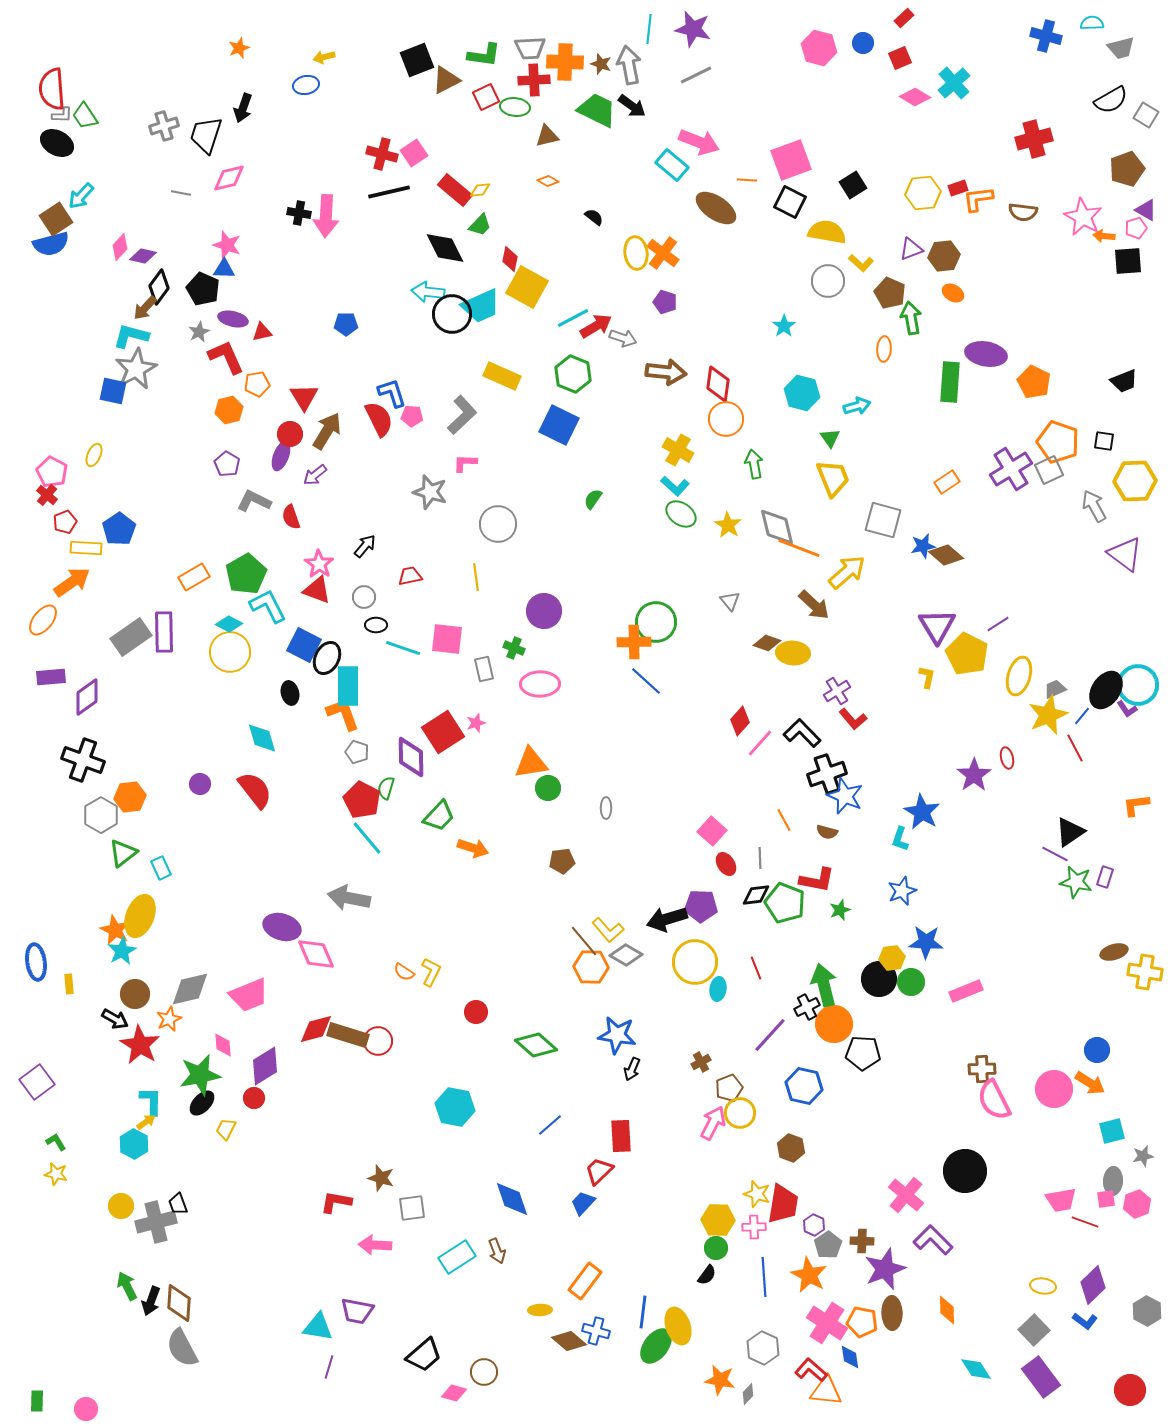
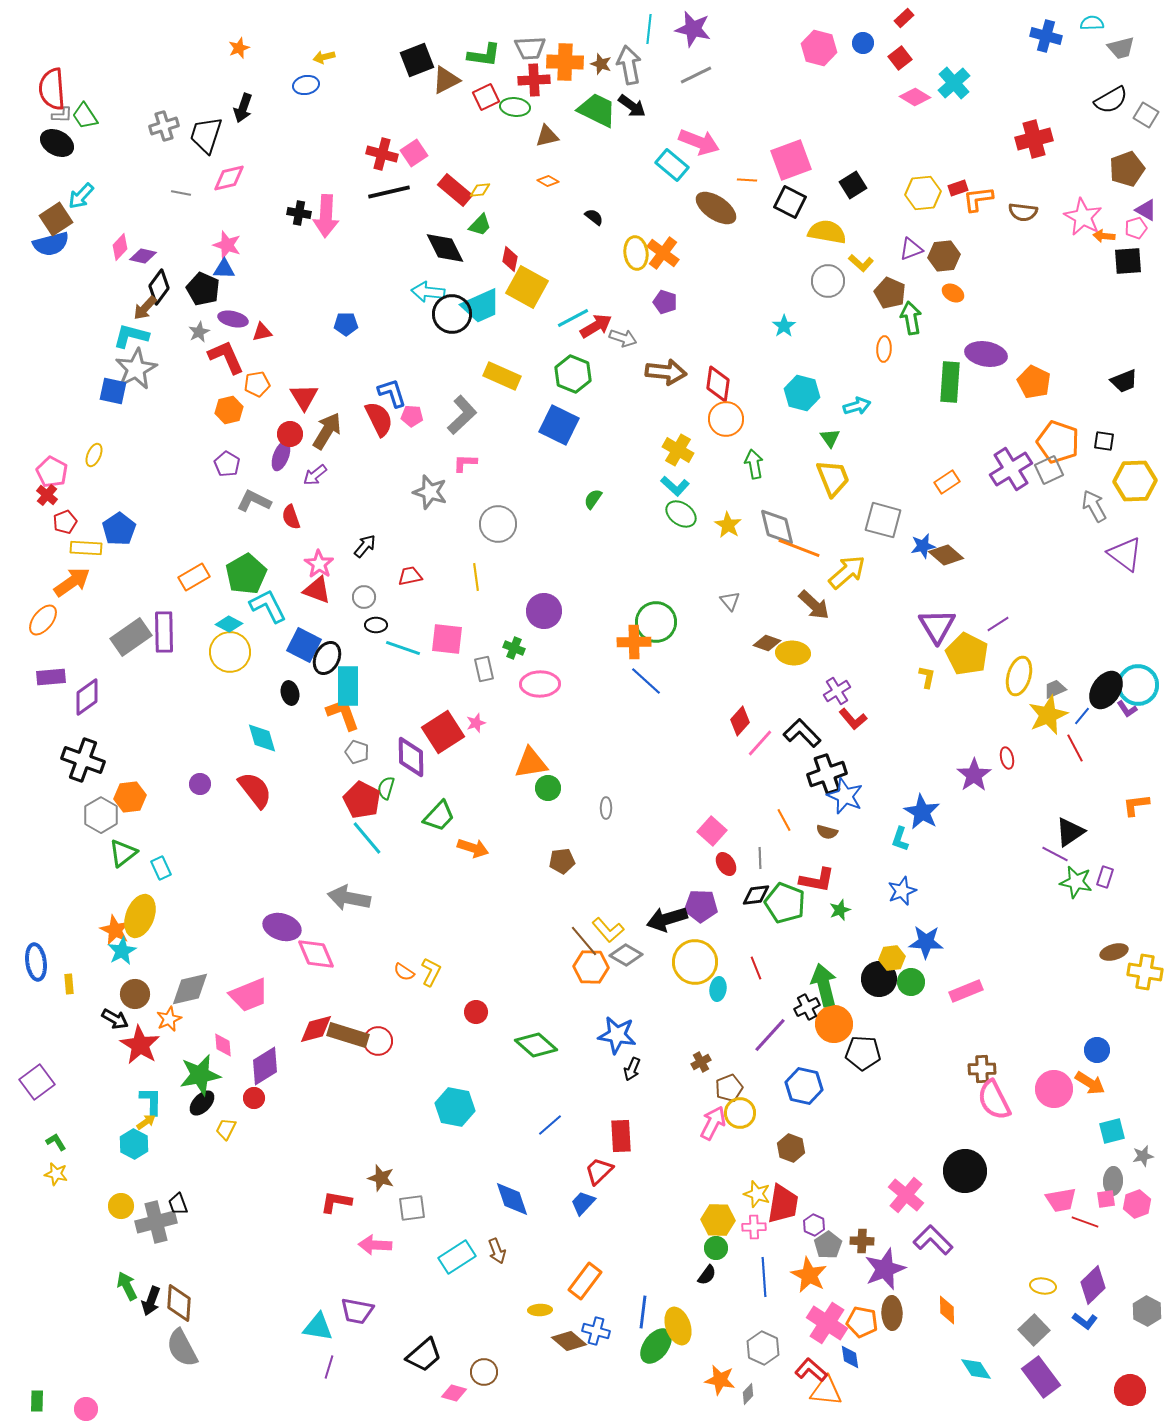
red square at (900, 58): rotated 15 degrees counterclockwise
